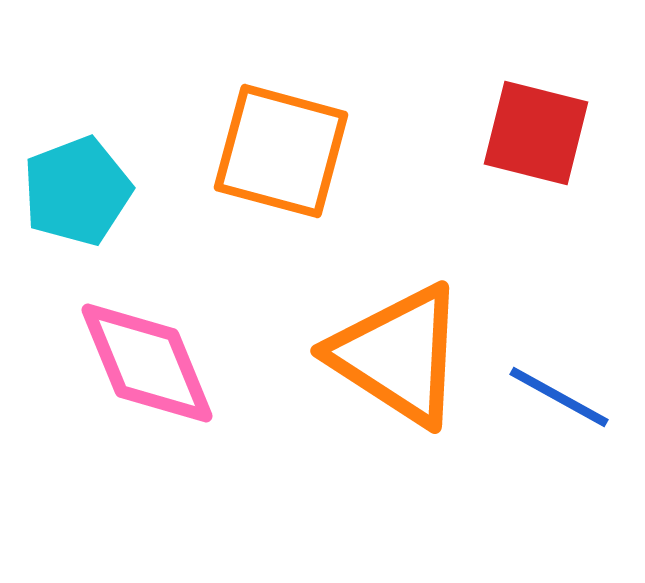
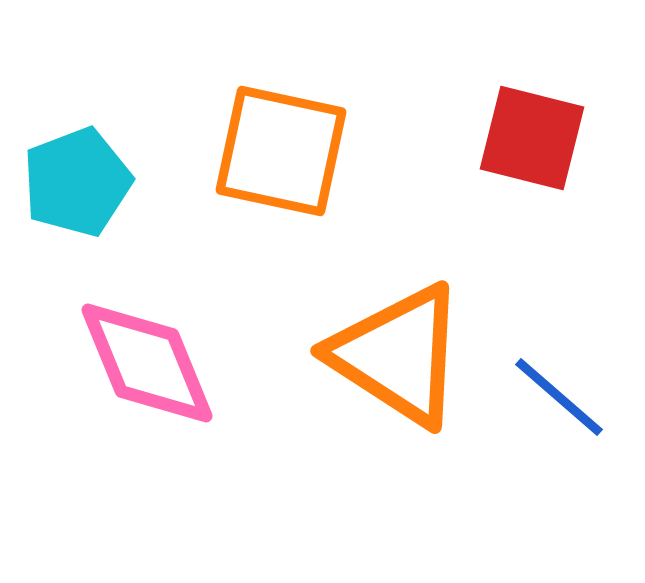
red square: moved 4 px left, 5 px down
orange square: rotated 3 degrees counterclockwise
cyan pentagon: moved 9 px up
blue line: rotated 12 degrees clockwise
